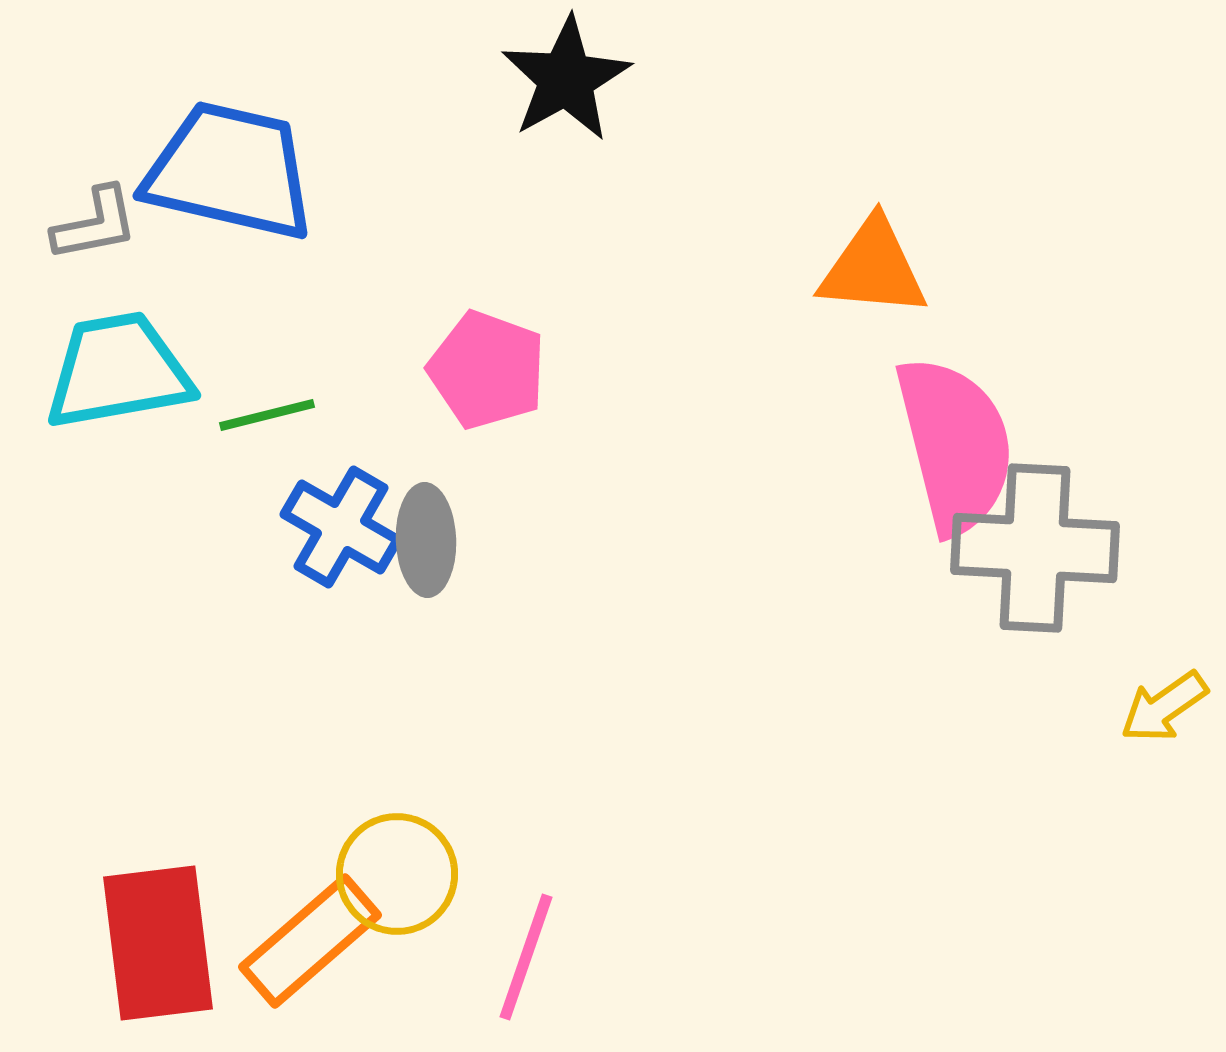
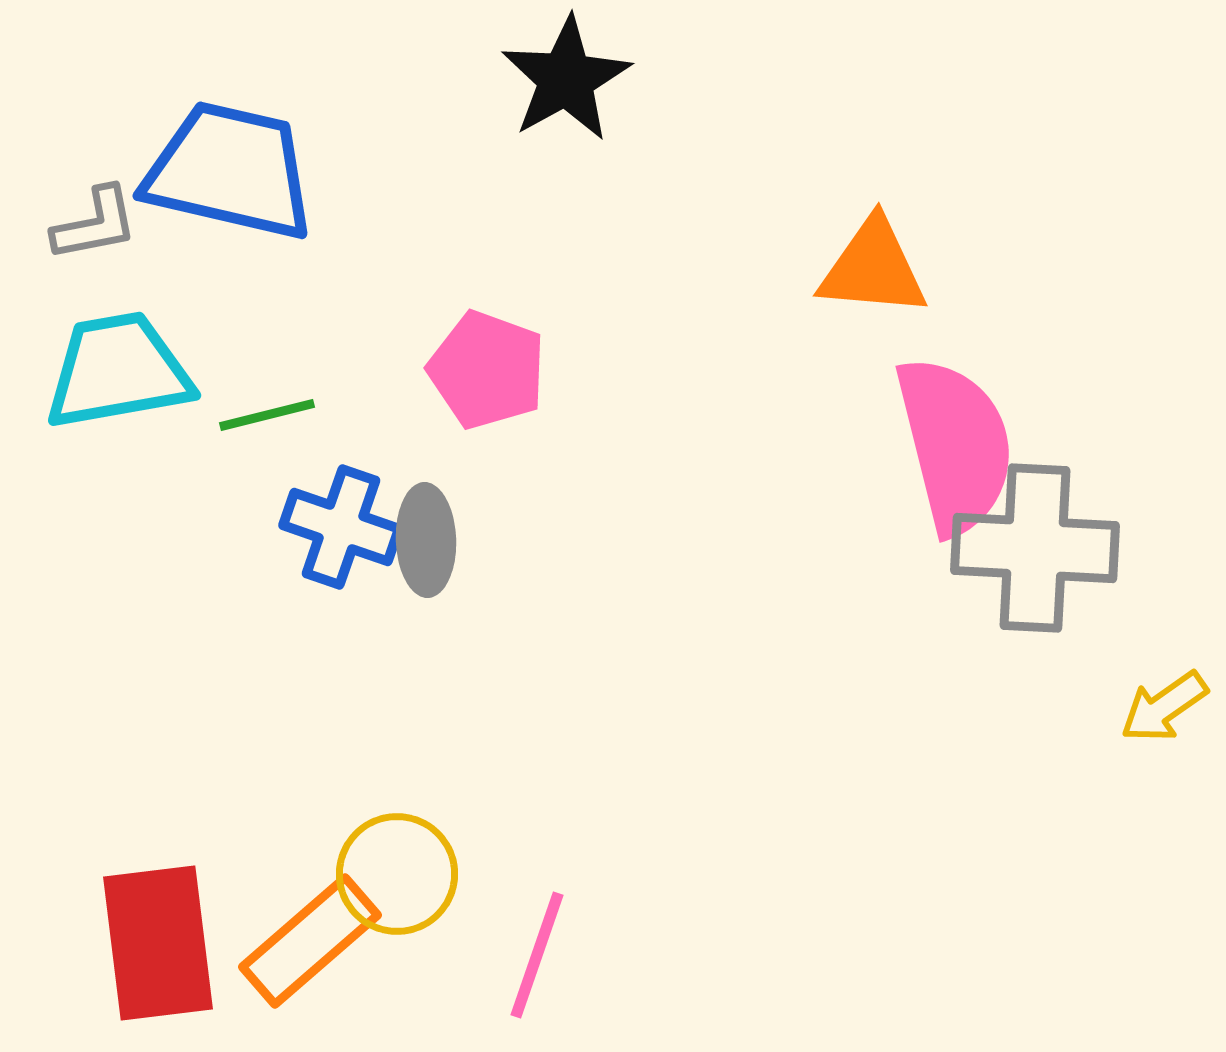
blue cross: rotated 11 degrees counterclockwise
pink line: moved 11 px right, 2 px up
